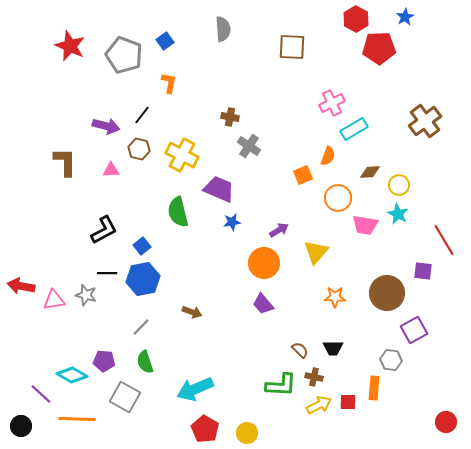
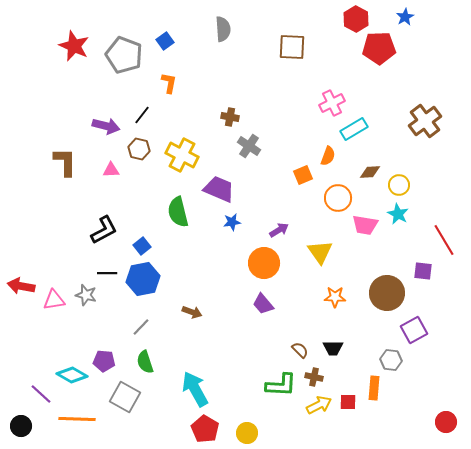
red star at (70, 46): moved 4 px right
yellow triangle at (316, 252): moved 4 px right; rotated 16 degrees counterclockwise
cyan arrow at (195, 389): rotated 84 degrees clockwise
